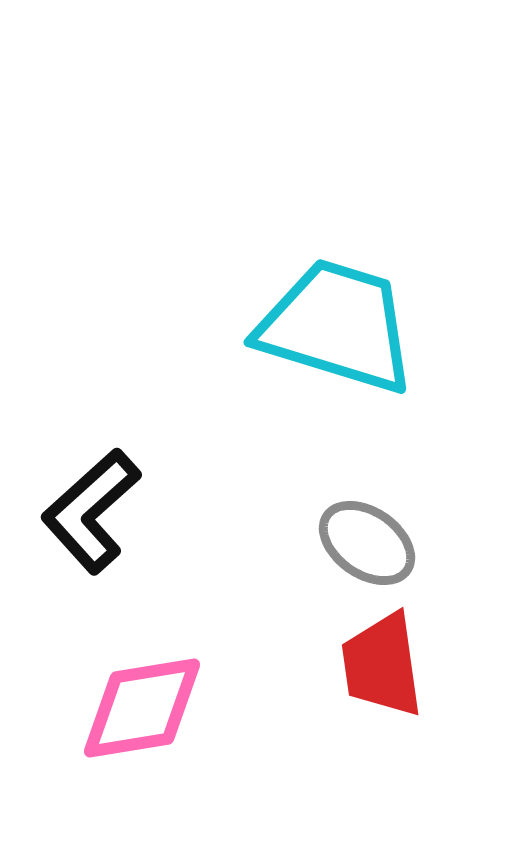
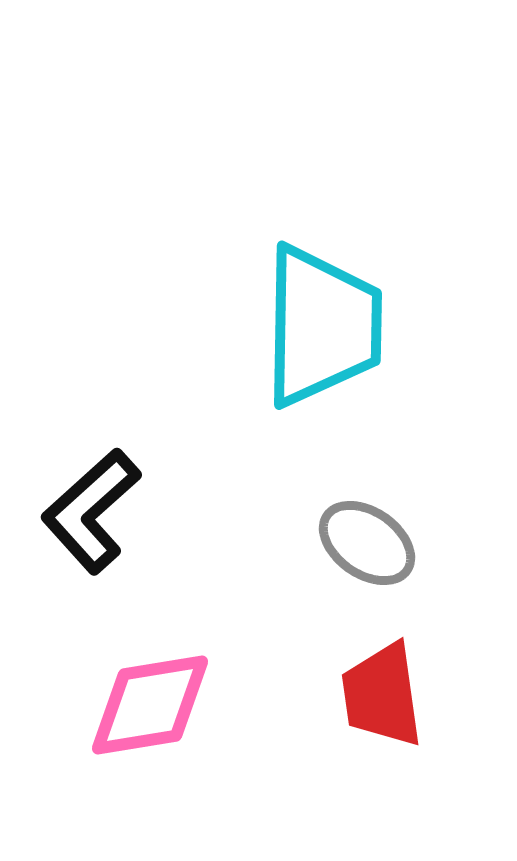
cyan trapezoid: moved 15 px left; rotated 74 degrees clockwise
red trapezoid: moved 30 px down
pink diamond: moved 8 px right, 3 px up
